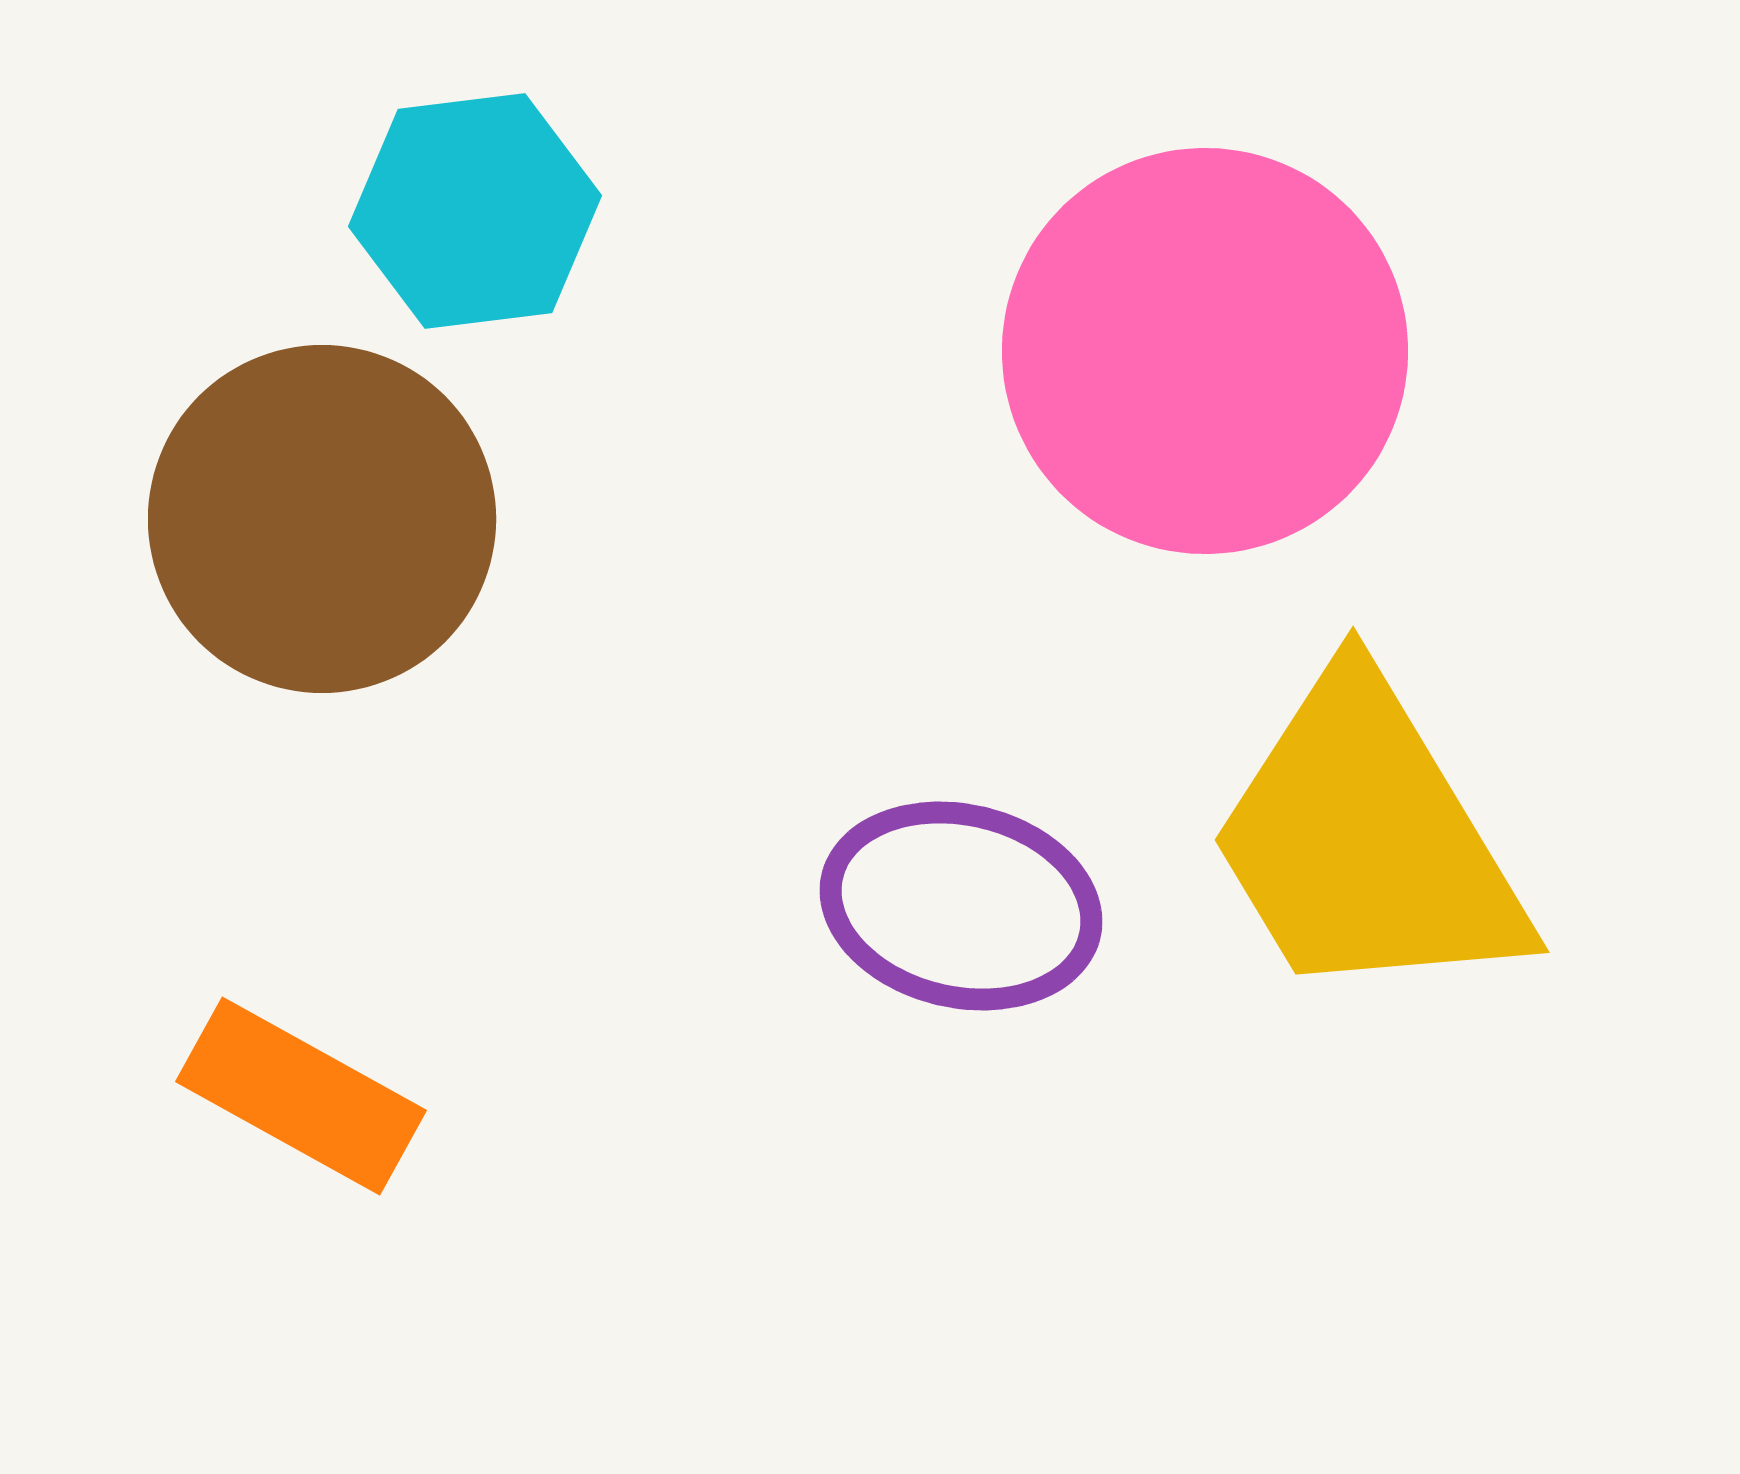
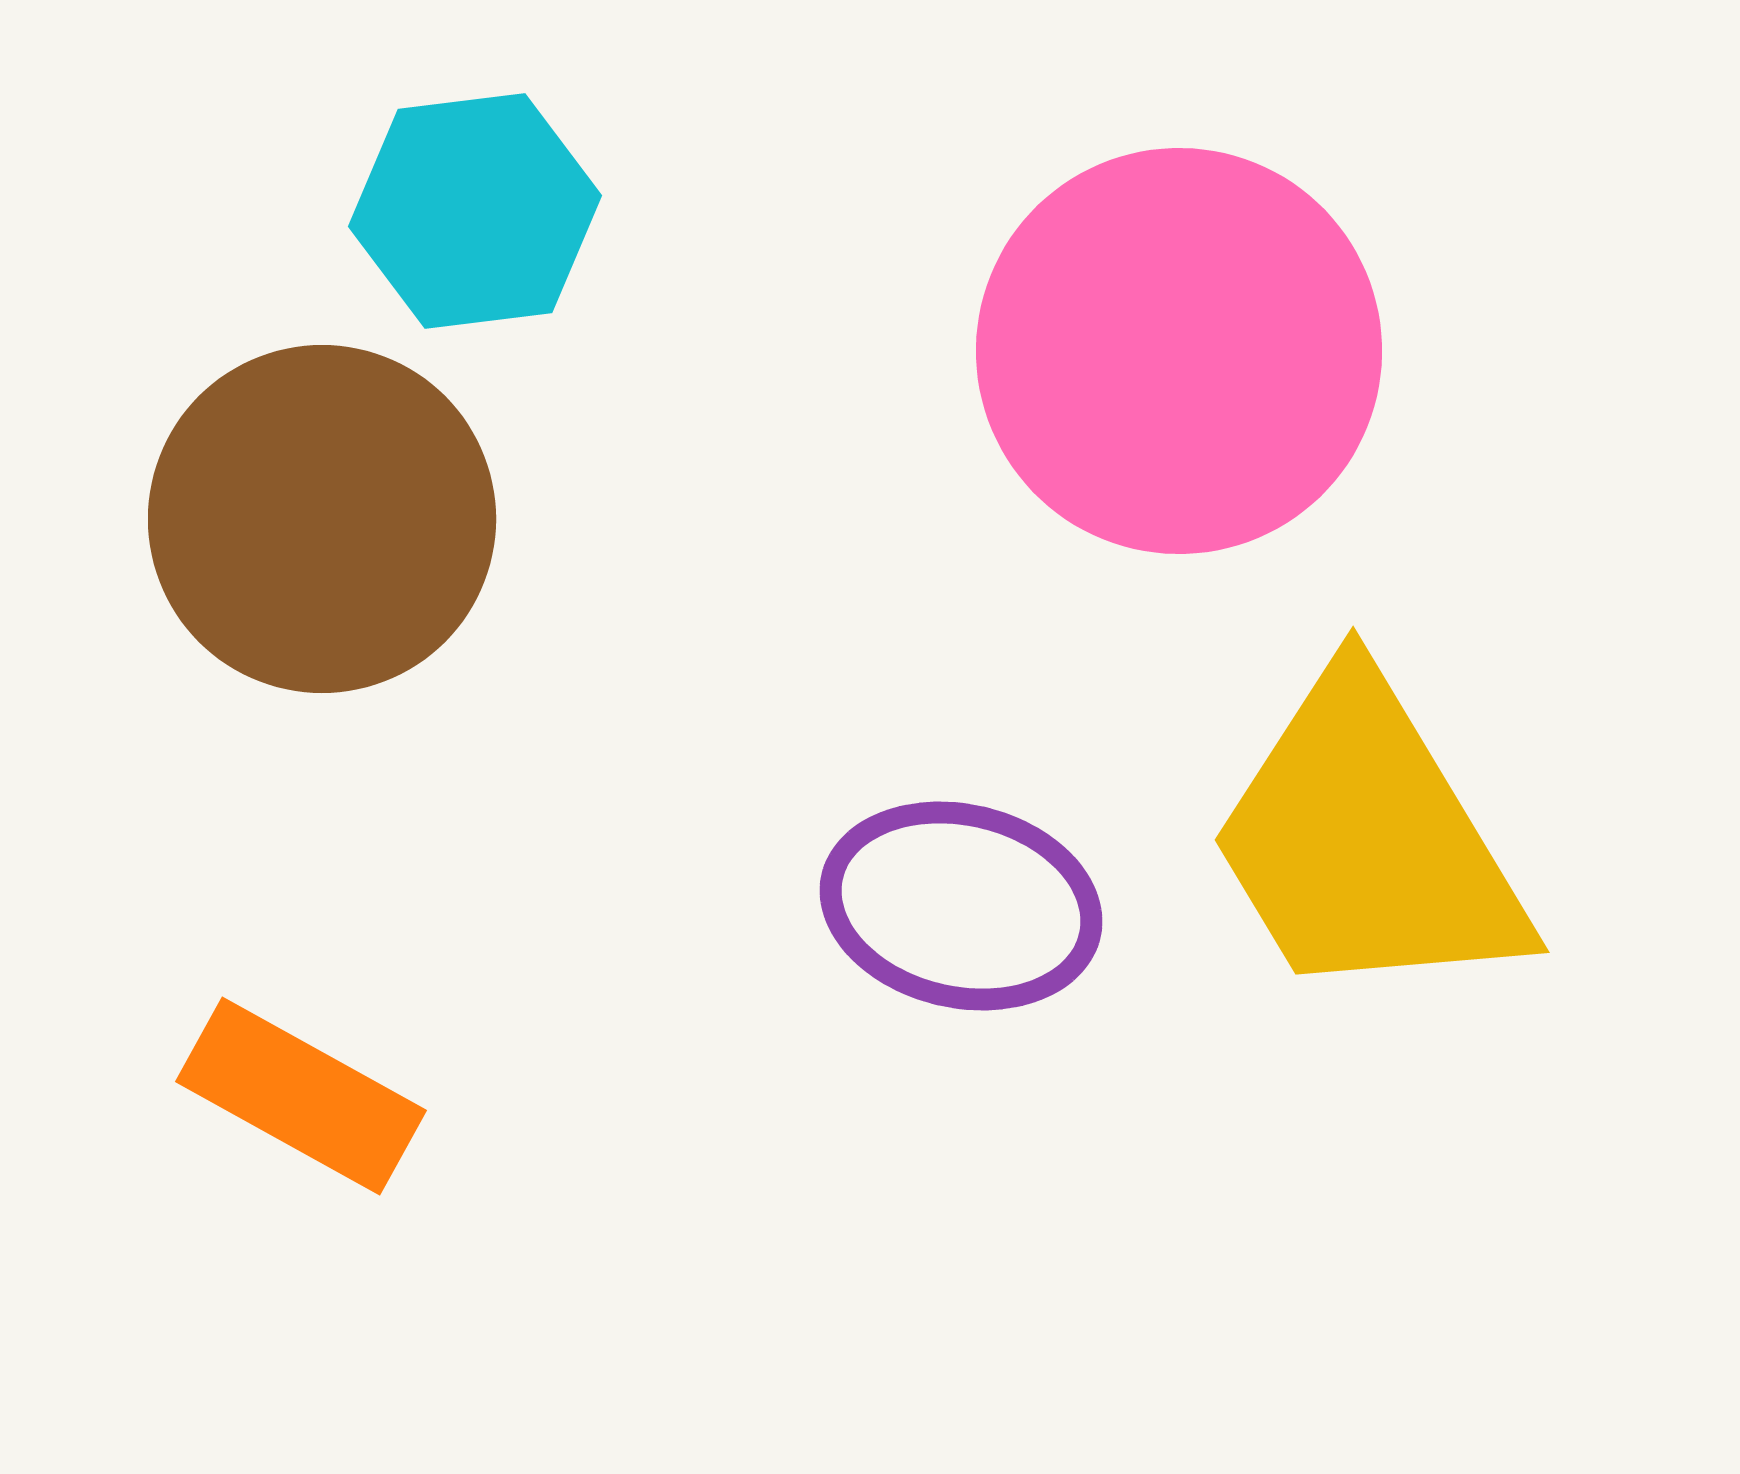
pink circle: moved 26 px left
